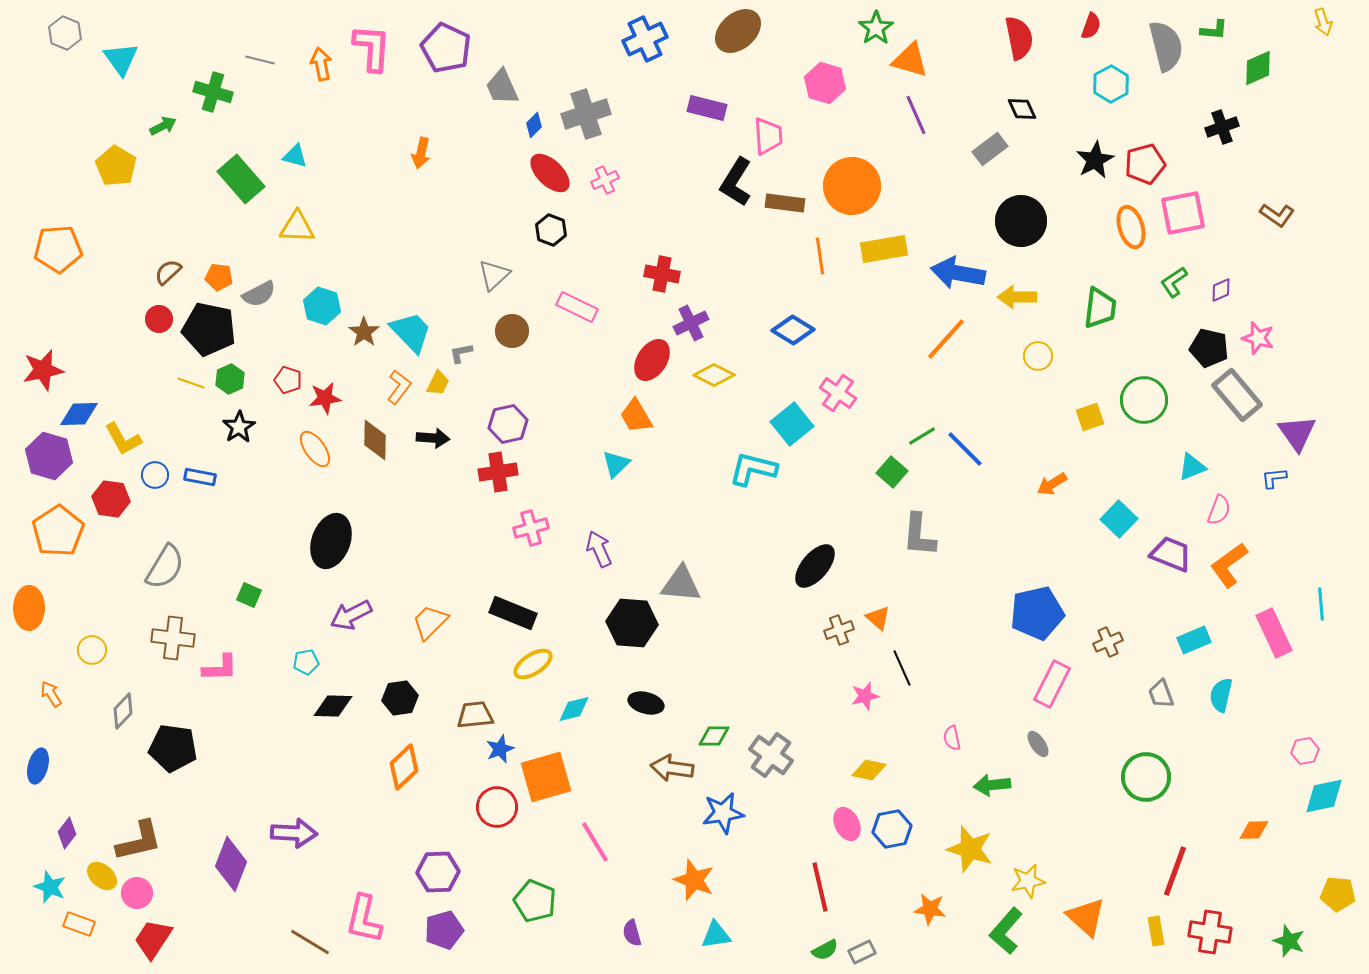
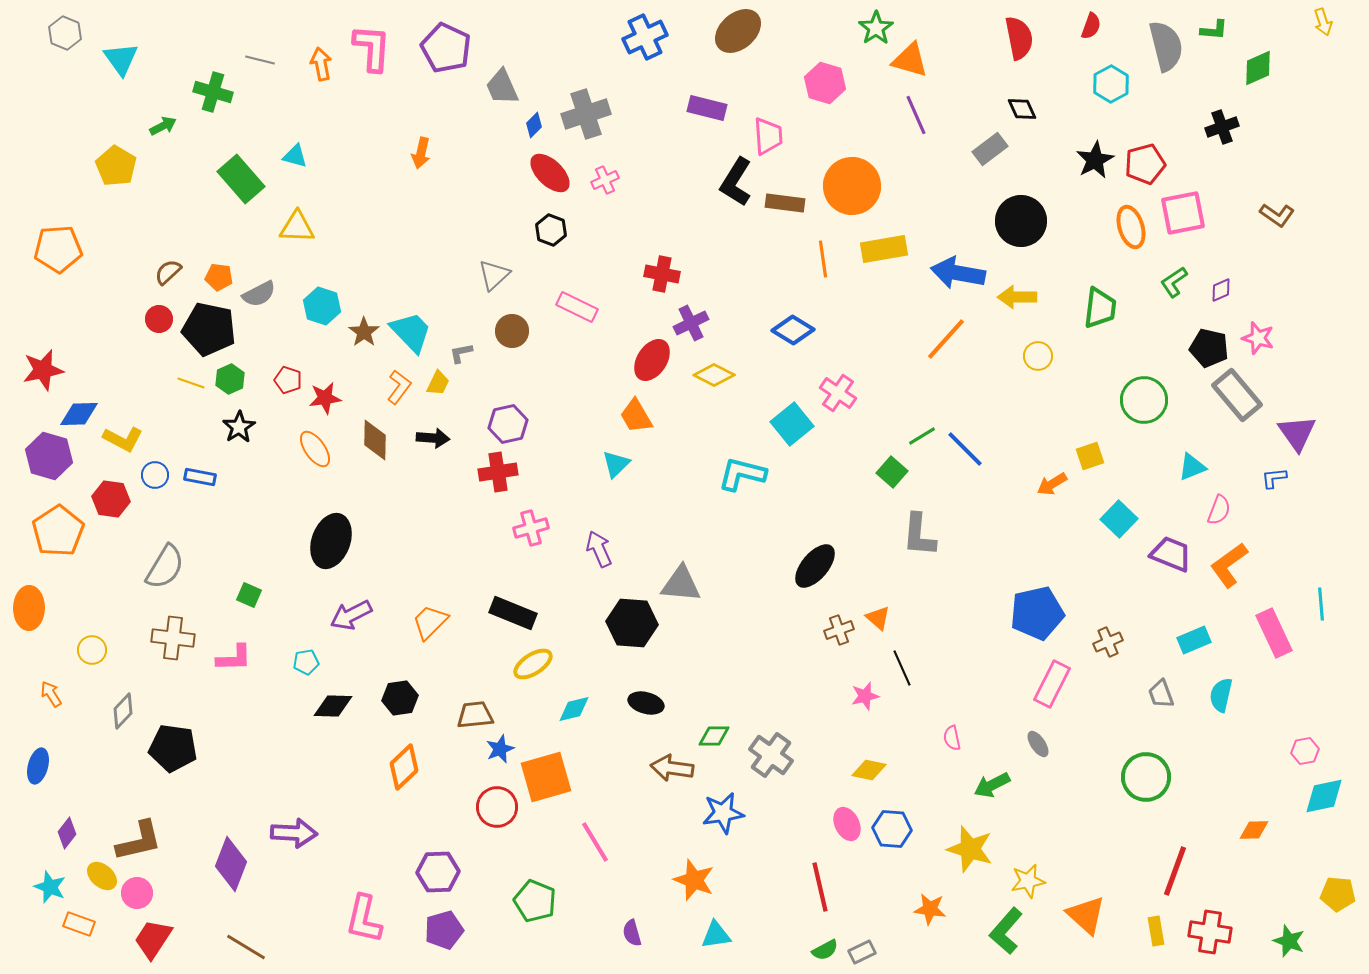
blue cross at (645, 39): moved 2 px up
orange line at (820, 256): moved 3 px right, 3 px down
yellow square at (1090, 417): moved 39 px down
yellow L-shape at (123, 439): rotated 33 degrees counterclockwise
cyan L-shape at (753, 469): moved 11 px left, 5 px down
pink L-shape at (220, 668): moved 14 px right, 10 px up
green arrow at (992, 785): rotated 21 degrees counterclockwise
blue hexagon at (892, 829): rotated 15 degrees clockwise
orange triangle at (1086, 917): moved 2 px up
brown line at (310, 942): moved 64 px left, 5 px down
